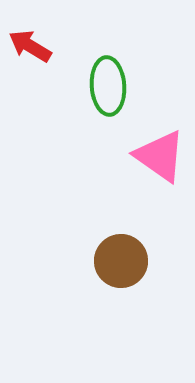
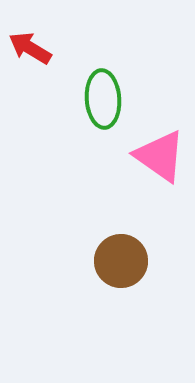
red arrow: moved 2 px down
green ellipse: moved 5 px left, 13 px down
